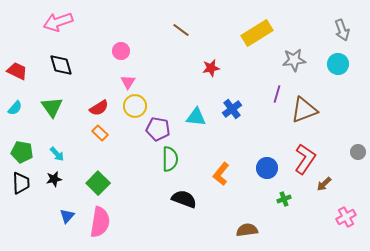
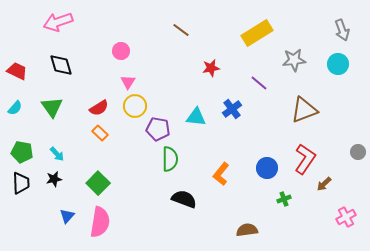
purple line: moved 18 px left, 11 px up; rotated 66 degrees counterclockwise
